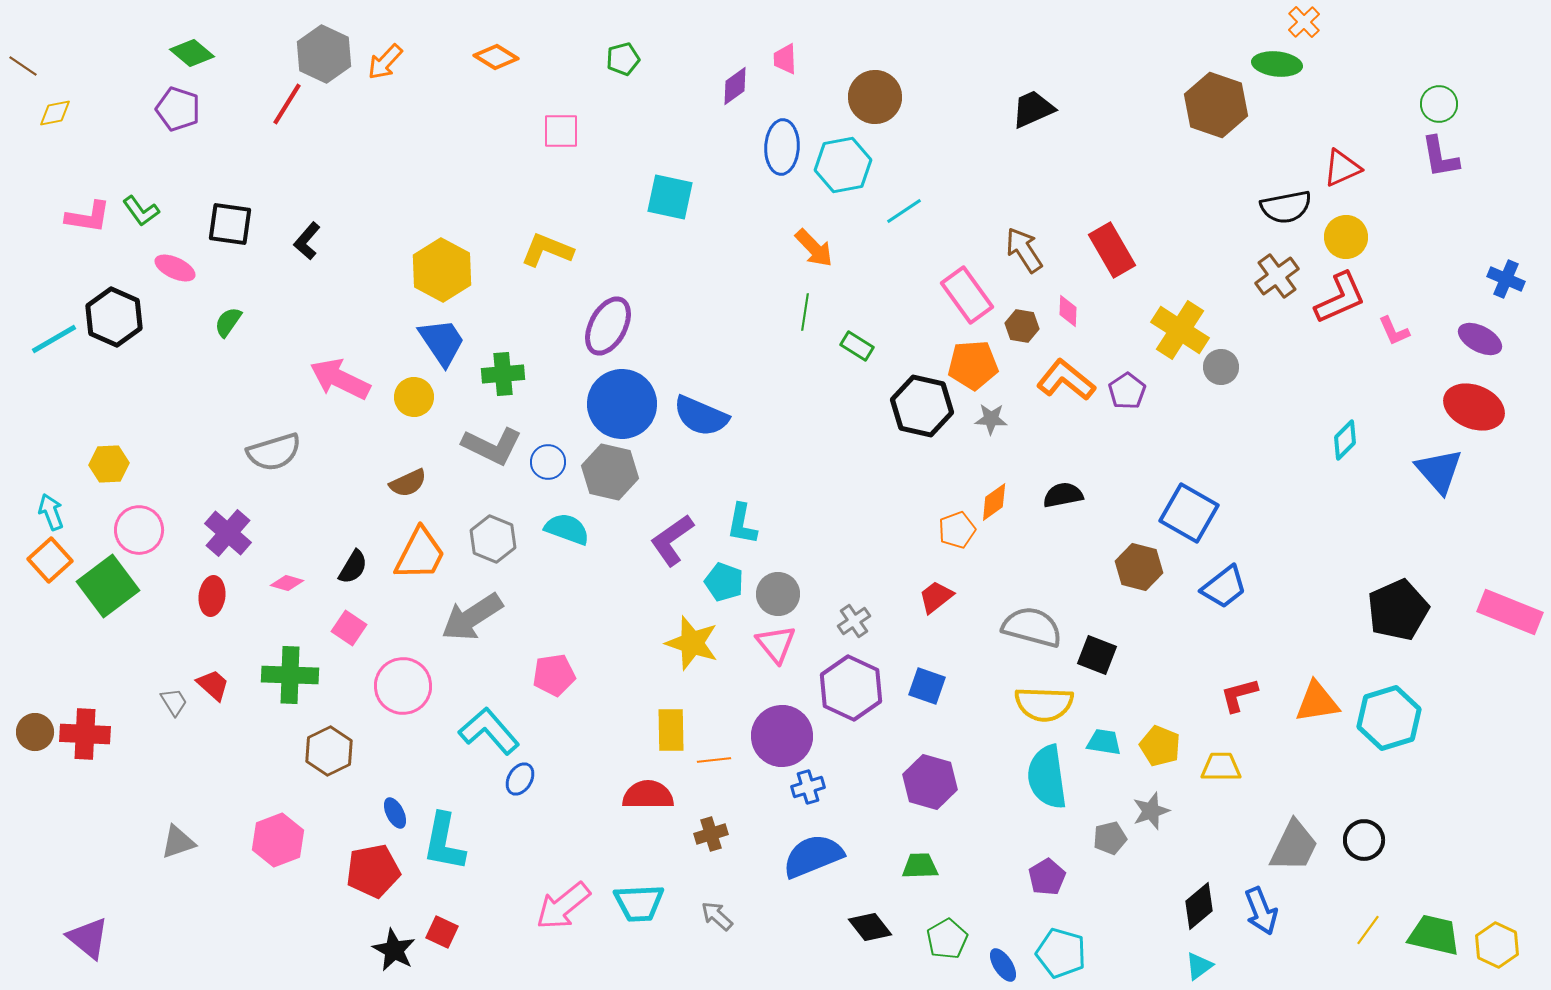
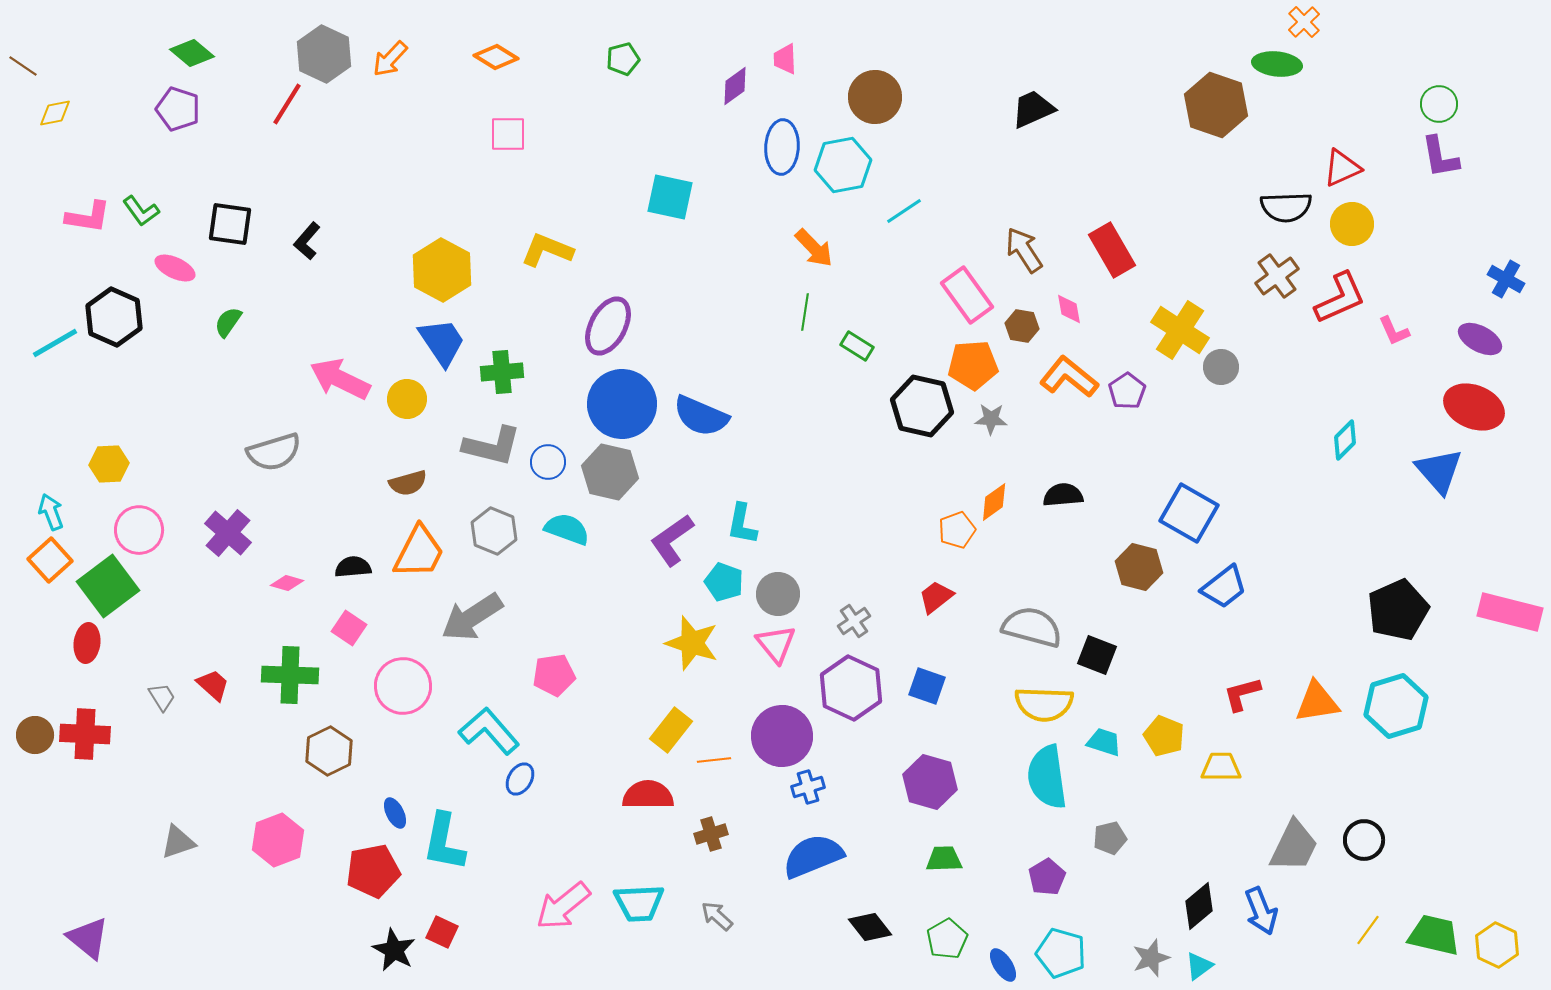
orange arrow at (385, 62): moved 5 px right, 3 px up
pink square at (561, 131): moved 53 px left, 3 px down
black semicircle at (1286, 207): rotated 9 degrees clockwise
yellow circle at (1346, 237): moved 6 px right, 13 px up
blue cross at (1506, 279): rotated 6 degrees clockwise
pink diamond at (1068, 311): moved 1 px right, 2 px up; rotated 12 degrees counterclockwise
cyan line at (54, 339): moved 1 px right, 4 px down
green cross at (503, 374): moved 1 px left, 2 px up
orange L-shape at (1066, 380): moved 3 px right, 3 px up
yellow circle at (414, 397): moved 7 px left, 2 px down
gray L-shape at (492, 446): rotated 12 degrees counterclockwise
brown semicircle at (408, 483): rotated 9 degrees clockwise
black semicircle at (1063, 495): rotated 6 degrees clockwise
gray hexagon at (493, 539): moved 1 px right, 8 px up
orange trapezoid at (420, 554): moved 1 px left, 2 px up
black semicircle at (353, 567): rotated 126 degrees counterclockwise
red ellipse at (212, 596): moved 125 px left, 47 px down
pink rectangle at (1510, 612): rotated 8 degrees counterclockwise
red L-shape at (1239, 695): moved 3 px right, 1 px up
gray trapezoid at (174, 702): moved 12 px left, 5 px up
cyan hexagon at (1389, 718): moved 7 px right, 12 px up
yellow rectangle at (671, 730): rotated 39 degrees clockwise
brown circle at (35, 732): moved 3 px down
cyan trapezoid at (1104, 742): rotated 9 degrees clockwise
yellow pentagon at (1160, 746): moved 4 px right, 10 px up
gray star at (1151, 811): moved 147 px down
green trapezoid at (920, 866): moved 24 px right, 7 px up
